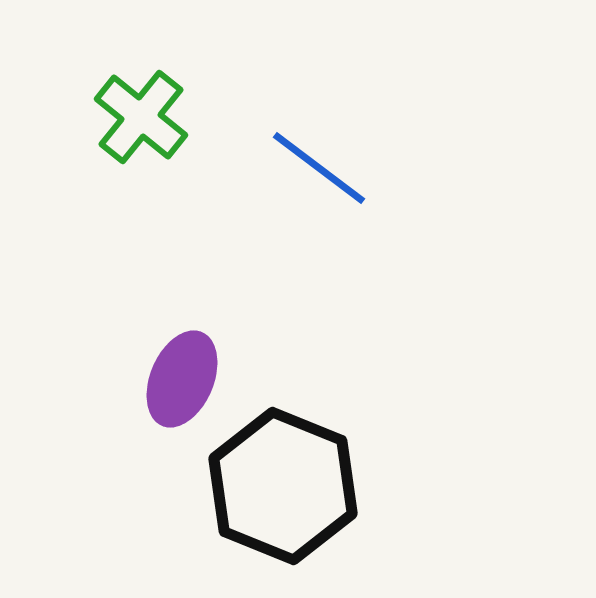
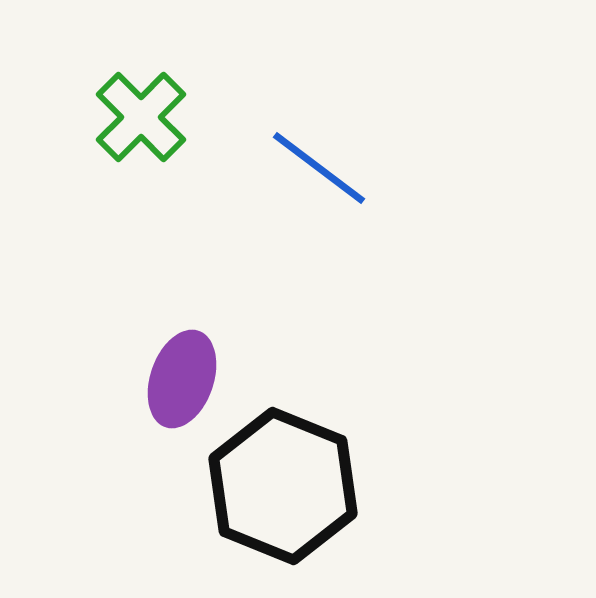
green cross: rotated 6 degrees clockwise
purple ellipse: rotated 4 degrees counterclockwise
